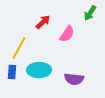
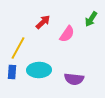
green arrow: moved 1 px right, 6 px down
yellow line: moved 1 px left
